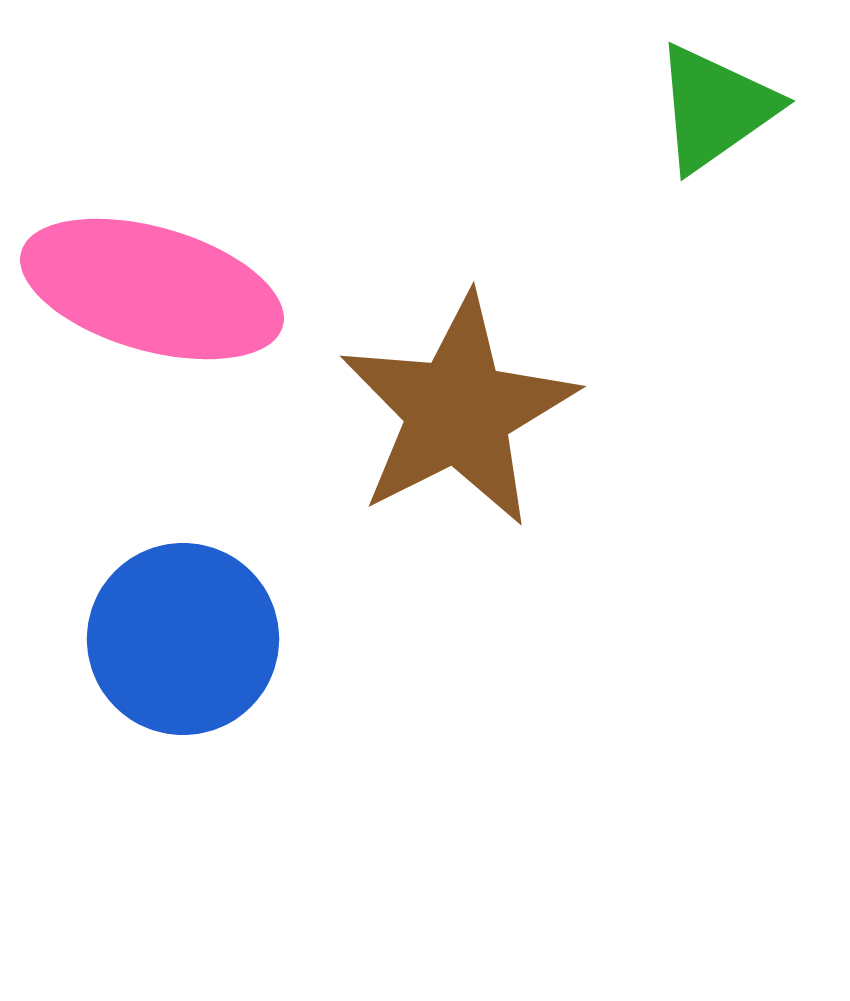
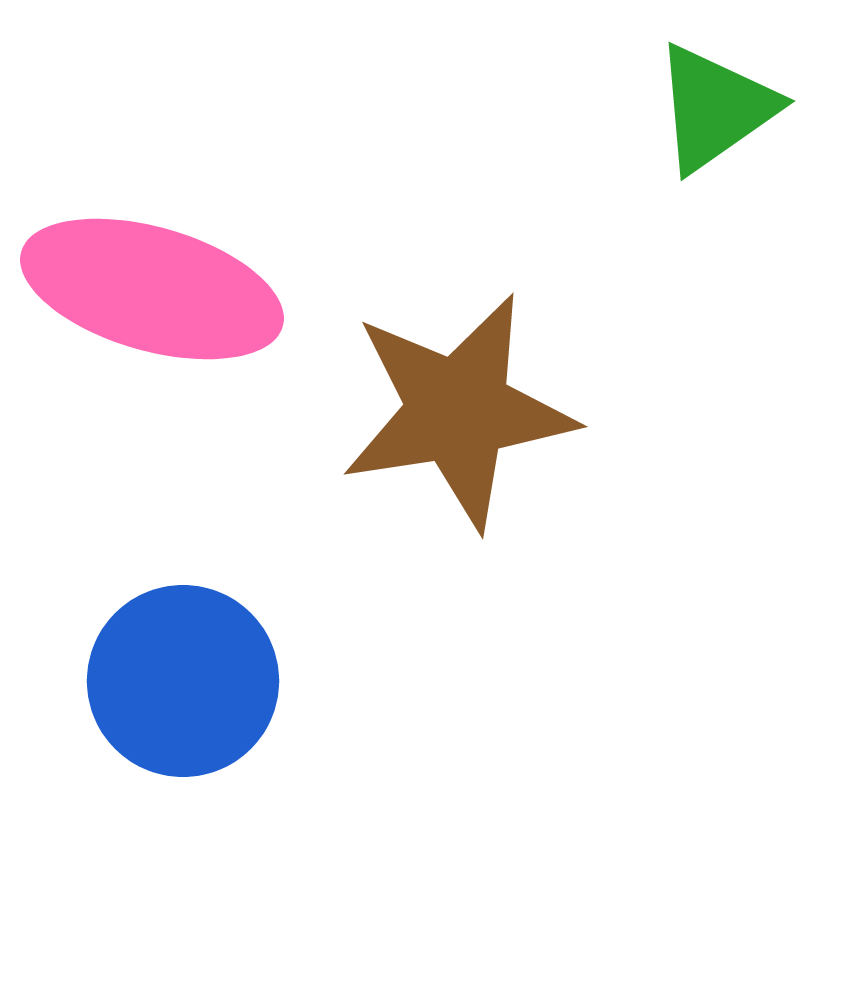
brown star: rotated 18 degrees clockwise
blue circle: moved 42 px down
